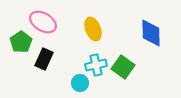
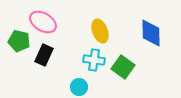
yellow ellipse: moved 7 px right, 2 px down
green pentagon: moved 2 px left, 1 px up; rotated 25 degrees counterclockwise
black rectangle: moved 4 px up
cyan cross: moved 2 px left, 5 px up; rotated 20 degrees clockwise
cyan circle: moved 1 px left, 4 px down
